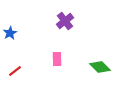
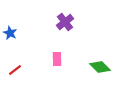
purple cross: moved 1 px down
blue star: rotated 16 degrees counterclockwise
red line: moved 1 px up
